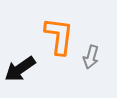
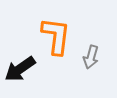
orange L-shape: moved 3 px left
